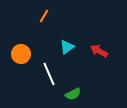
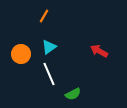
cyan triangle: moved 18 px left
